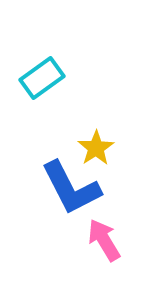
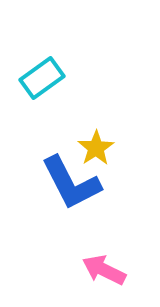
blue L-shape: moved 5 px up
pink arrow: moved 30 px down; rotated 33 degrees counterclockwise
